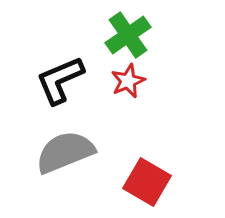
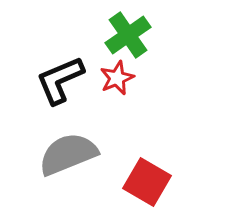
red star: moved 11 px left, 3 px up
gray semicircle: moved 3 px right, 2 px down
